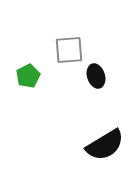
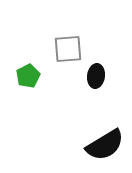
gray square: moved 1 px left, 1 px up
black ellipse: rotated 25 degrees clockwise
